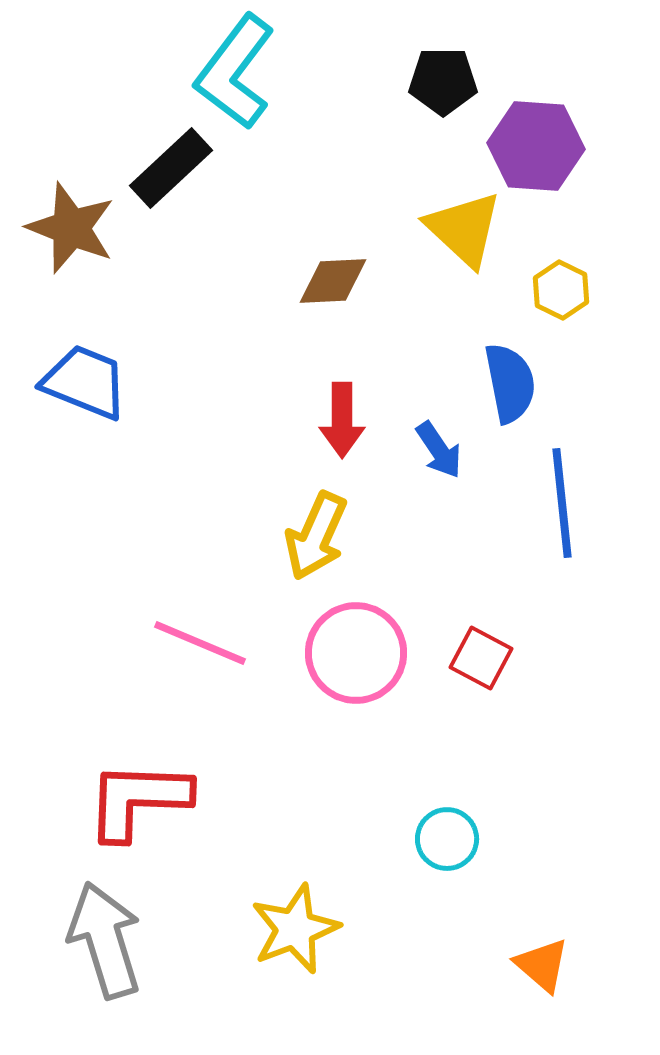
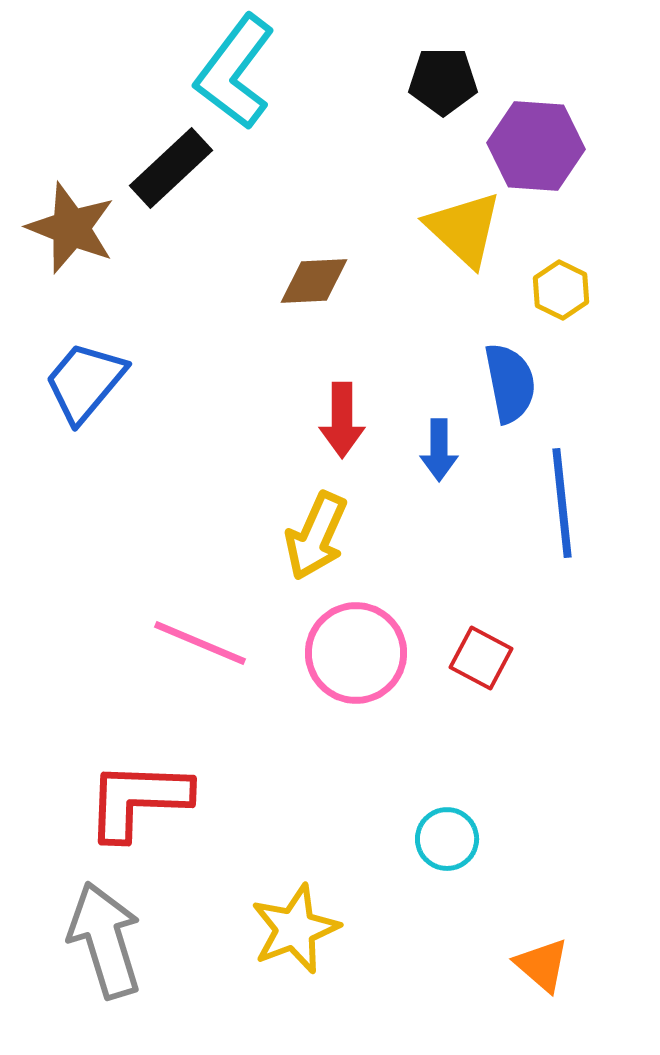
brown diamond: moved 19 px left
blue trapezoid: rotated 72 degrees counterclockwise
blue arrow: rotated 34 degrees clockwise
